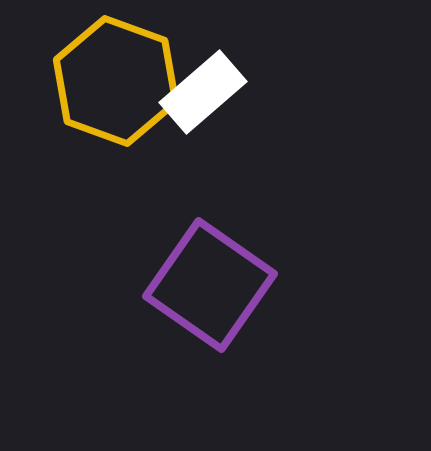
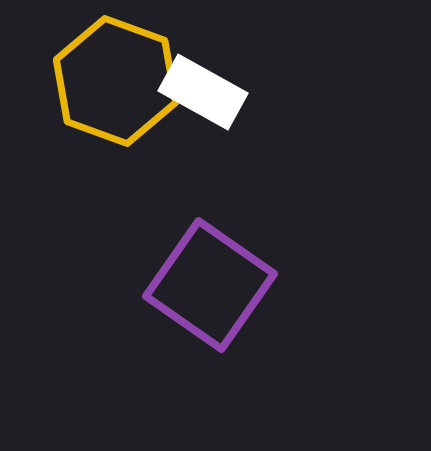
white rectangle: rotated 70 degrees clockwise
